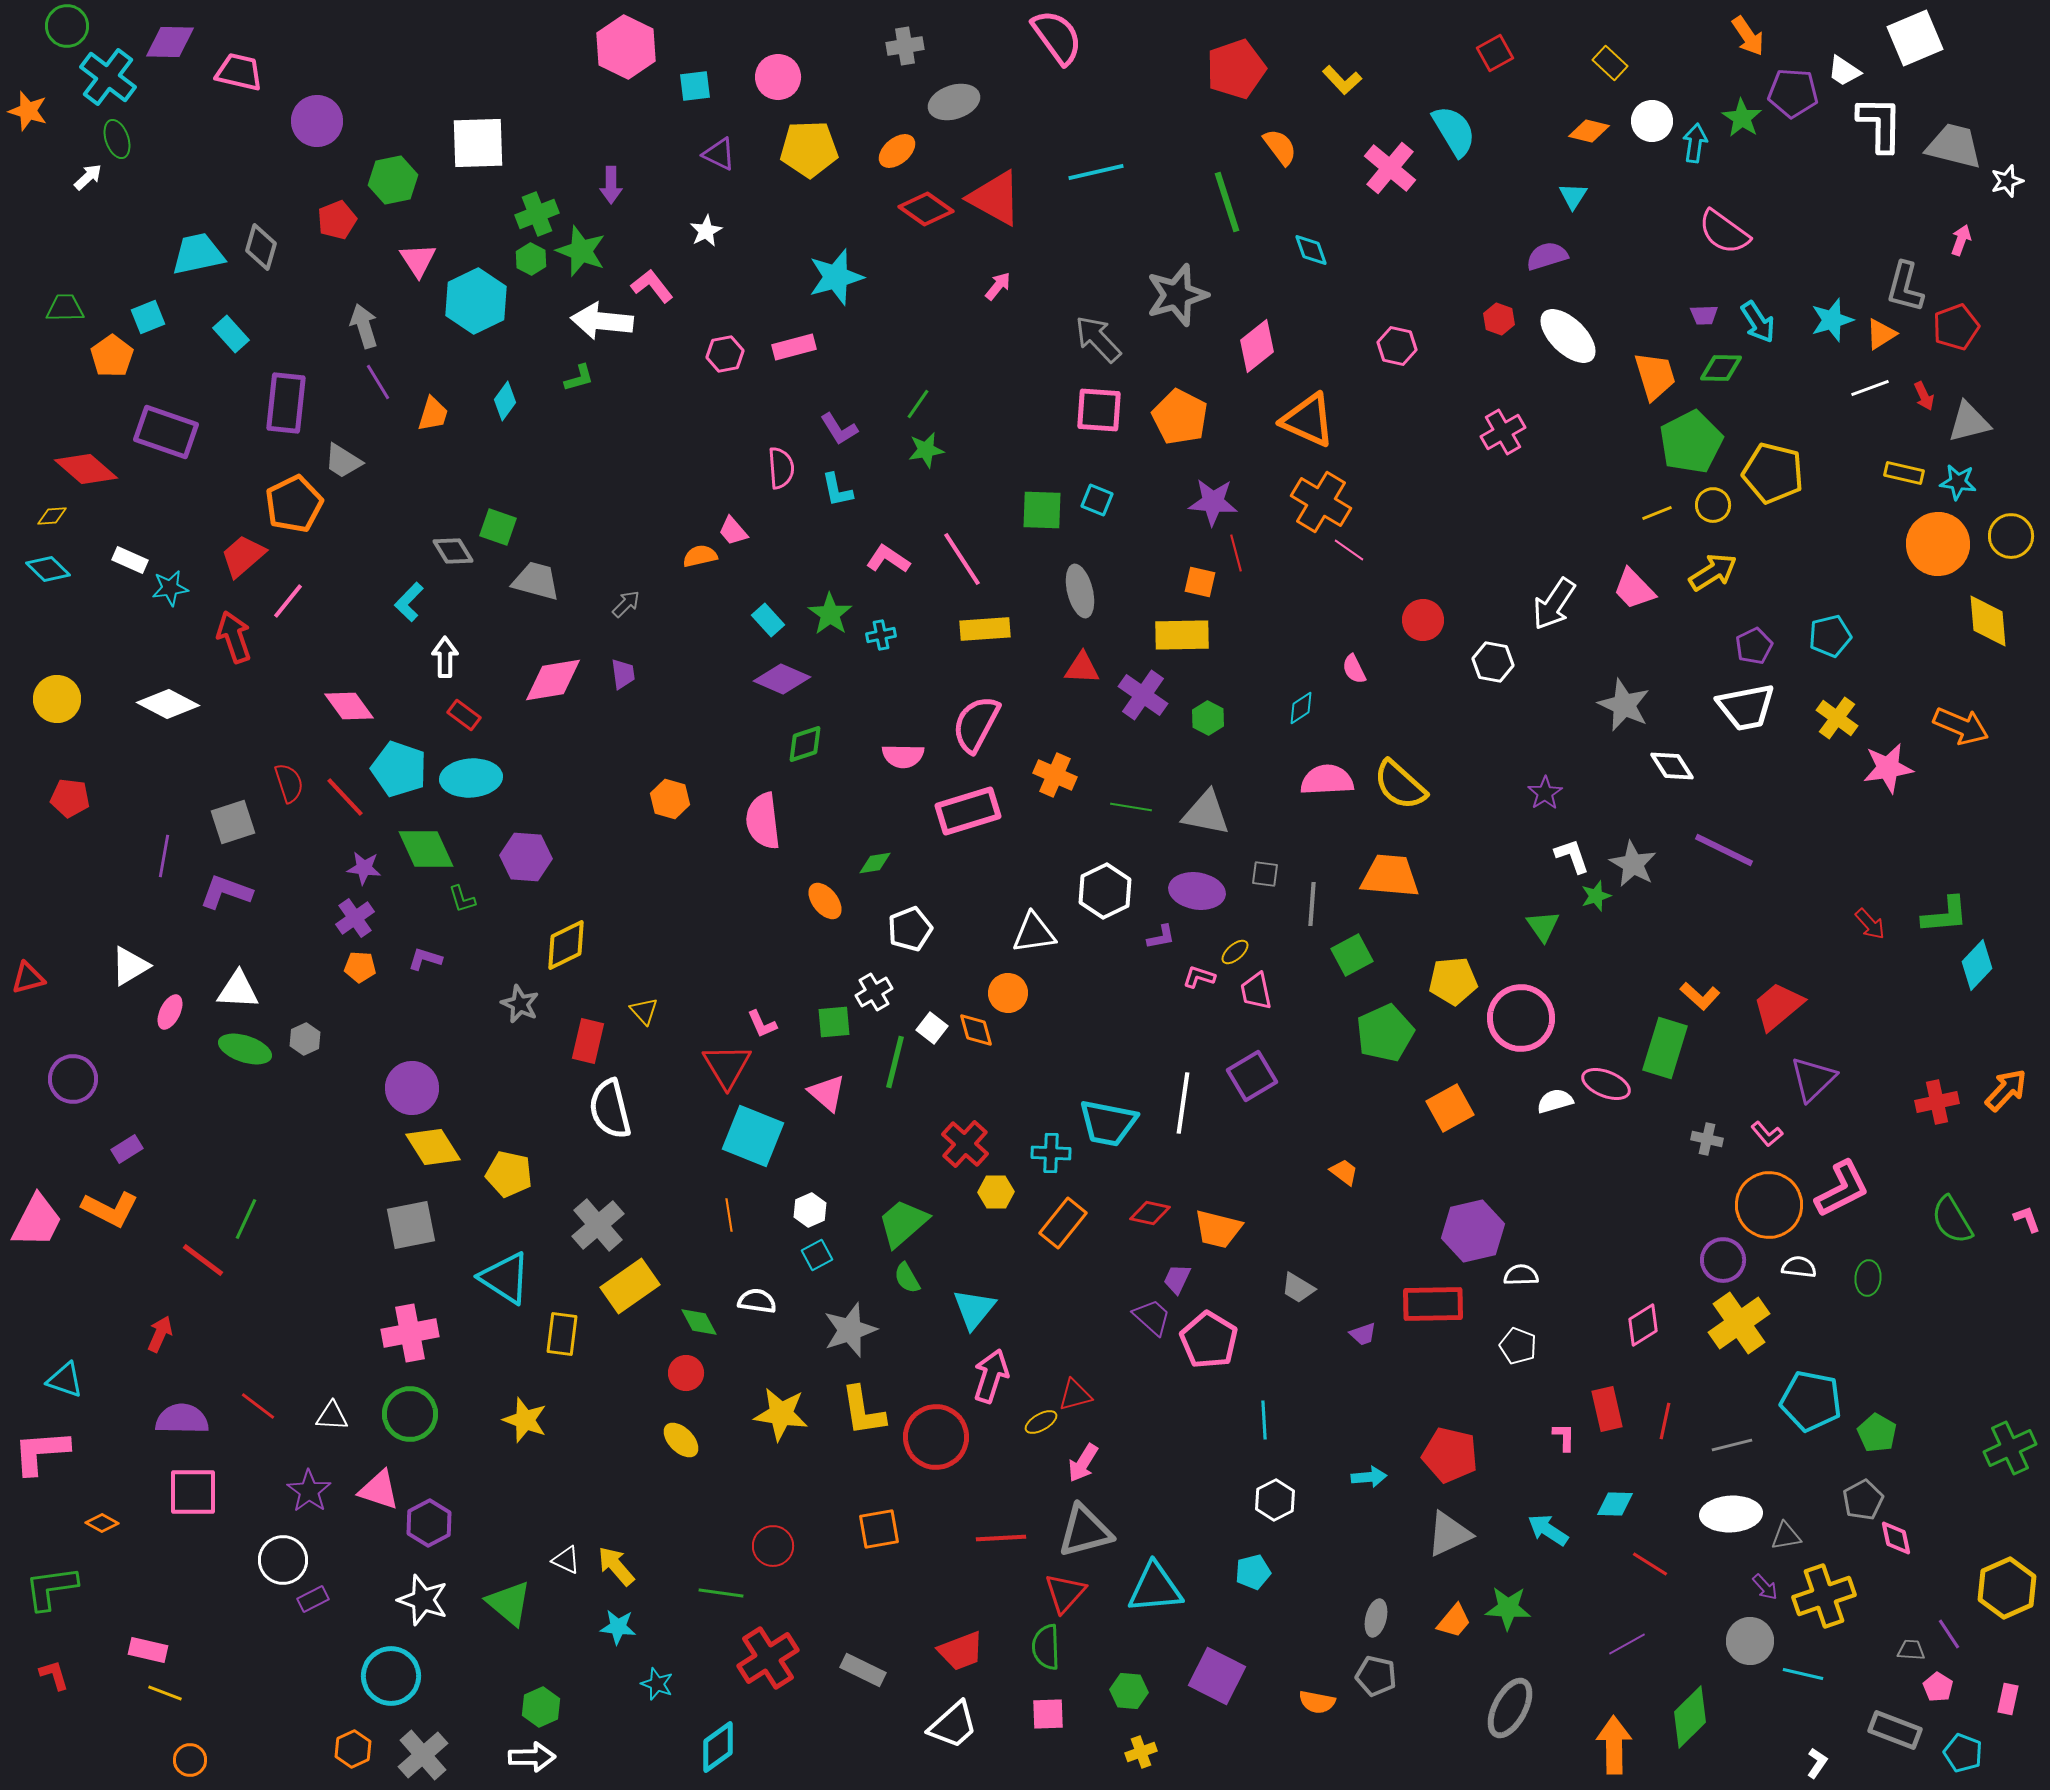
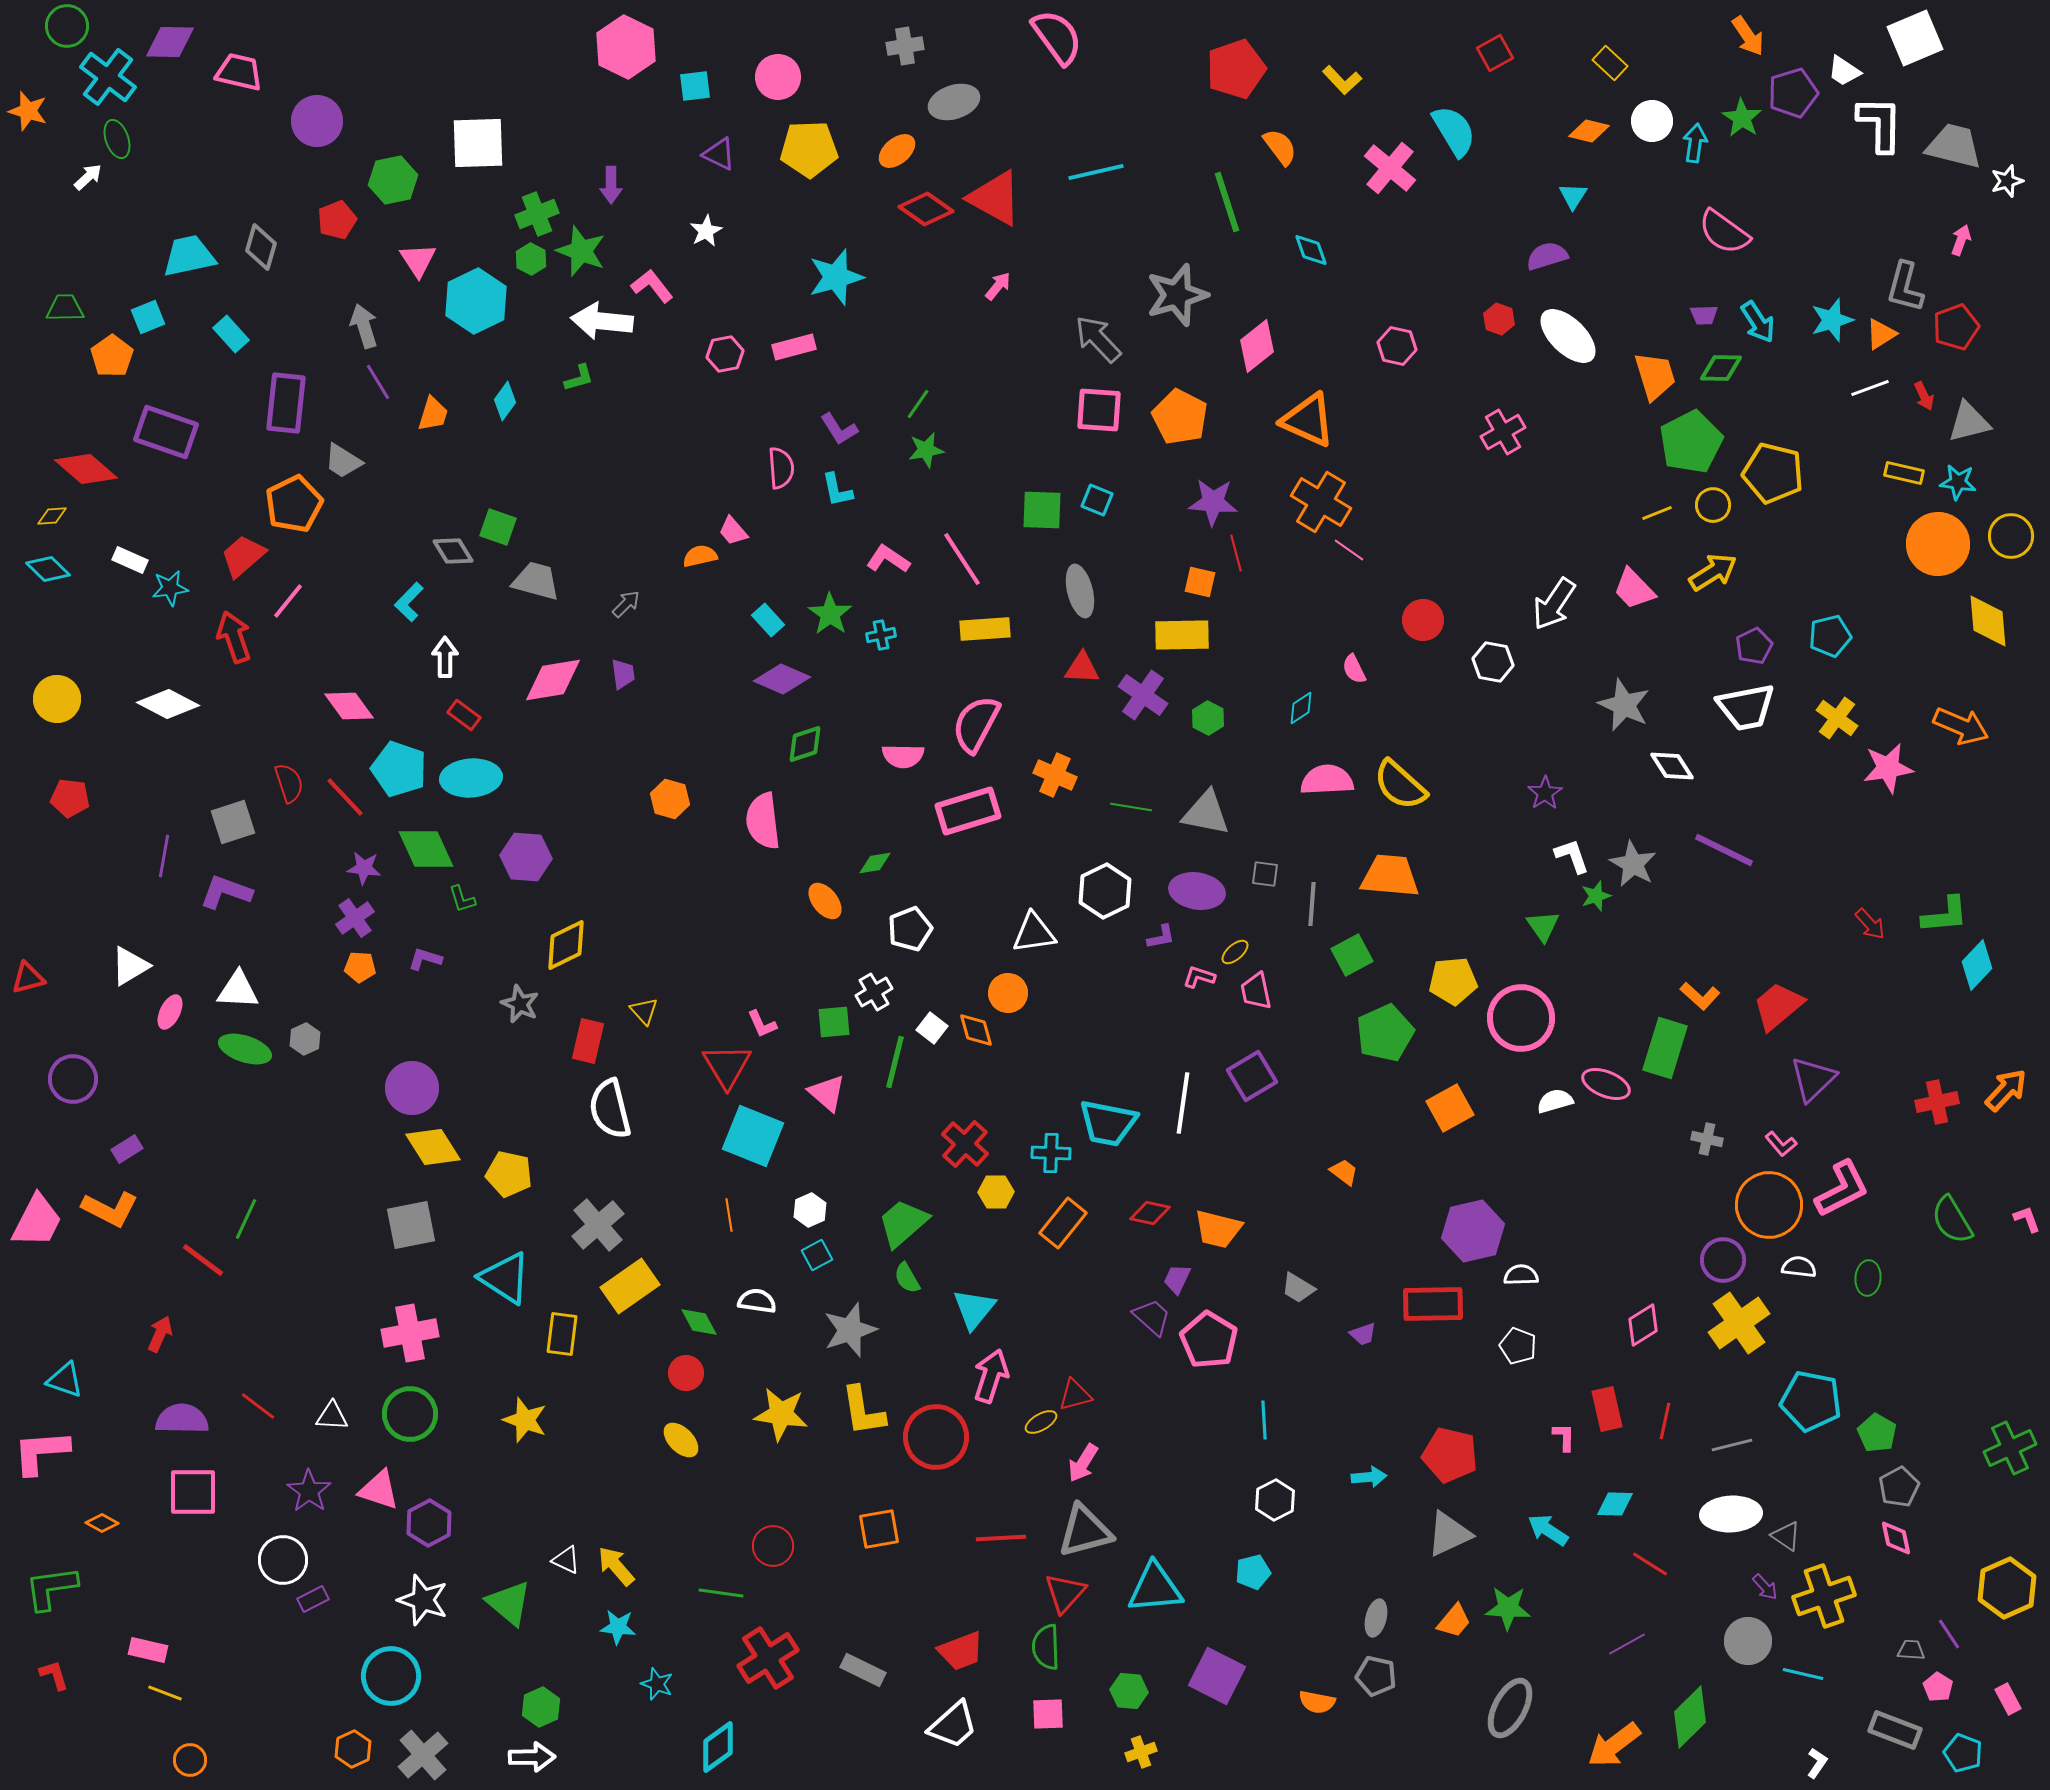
purple pentagon at (1793, 93): rotated 21 degrees counterclockwise
cyan trapezoid at (198, 254): moved 9 px left, 2 px down
pink L-shape at (1767, 1134): moved 14 px right, 10 px down
gray pentagon at (1863, 1500): moved 36 px right, 13 px up
gray triangle at (1786, 1536): rotated 44 degrees clockwise
gray circle at (1750, 1641): moved 2 px left
pink rectangle at (2008, 1699): rotated 40 degrees counterclockwise
orange arrow at (1614, 1745): rotated 126 degrees counterclockwise
